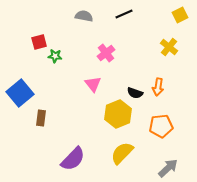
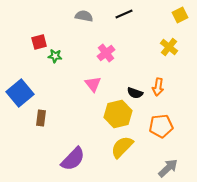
yellow hexagon: rotated 8 degrees clockwise
yellow semicircle: moved 6 px up
